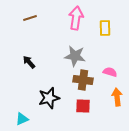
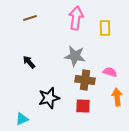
brown cross: moved 2 px right
